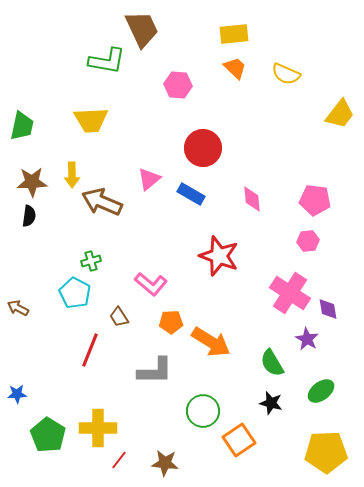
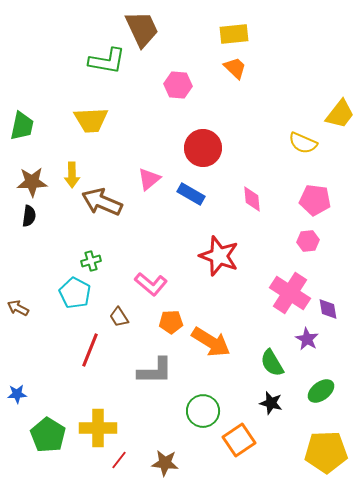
yellow semicircle at (286, 74): moved 17 px right, 69 px down
